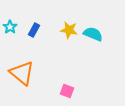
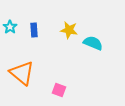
blue rectangle: rotated 32 degrees counterclockwise
cyan semicircle: moved 9 px down
pink square: moved 8 px left, 1 px up
